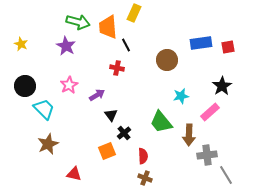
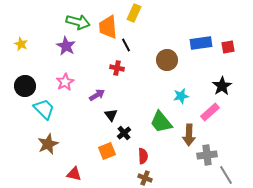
pink star: moved 4 px left, 3 px up
